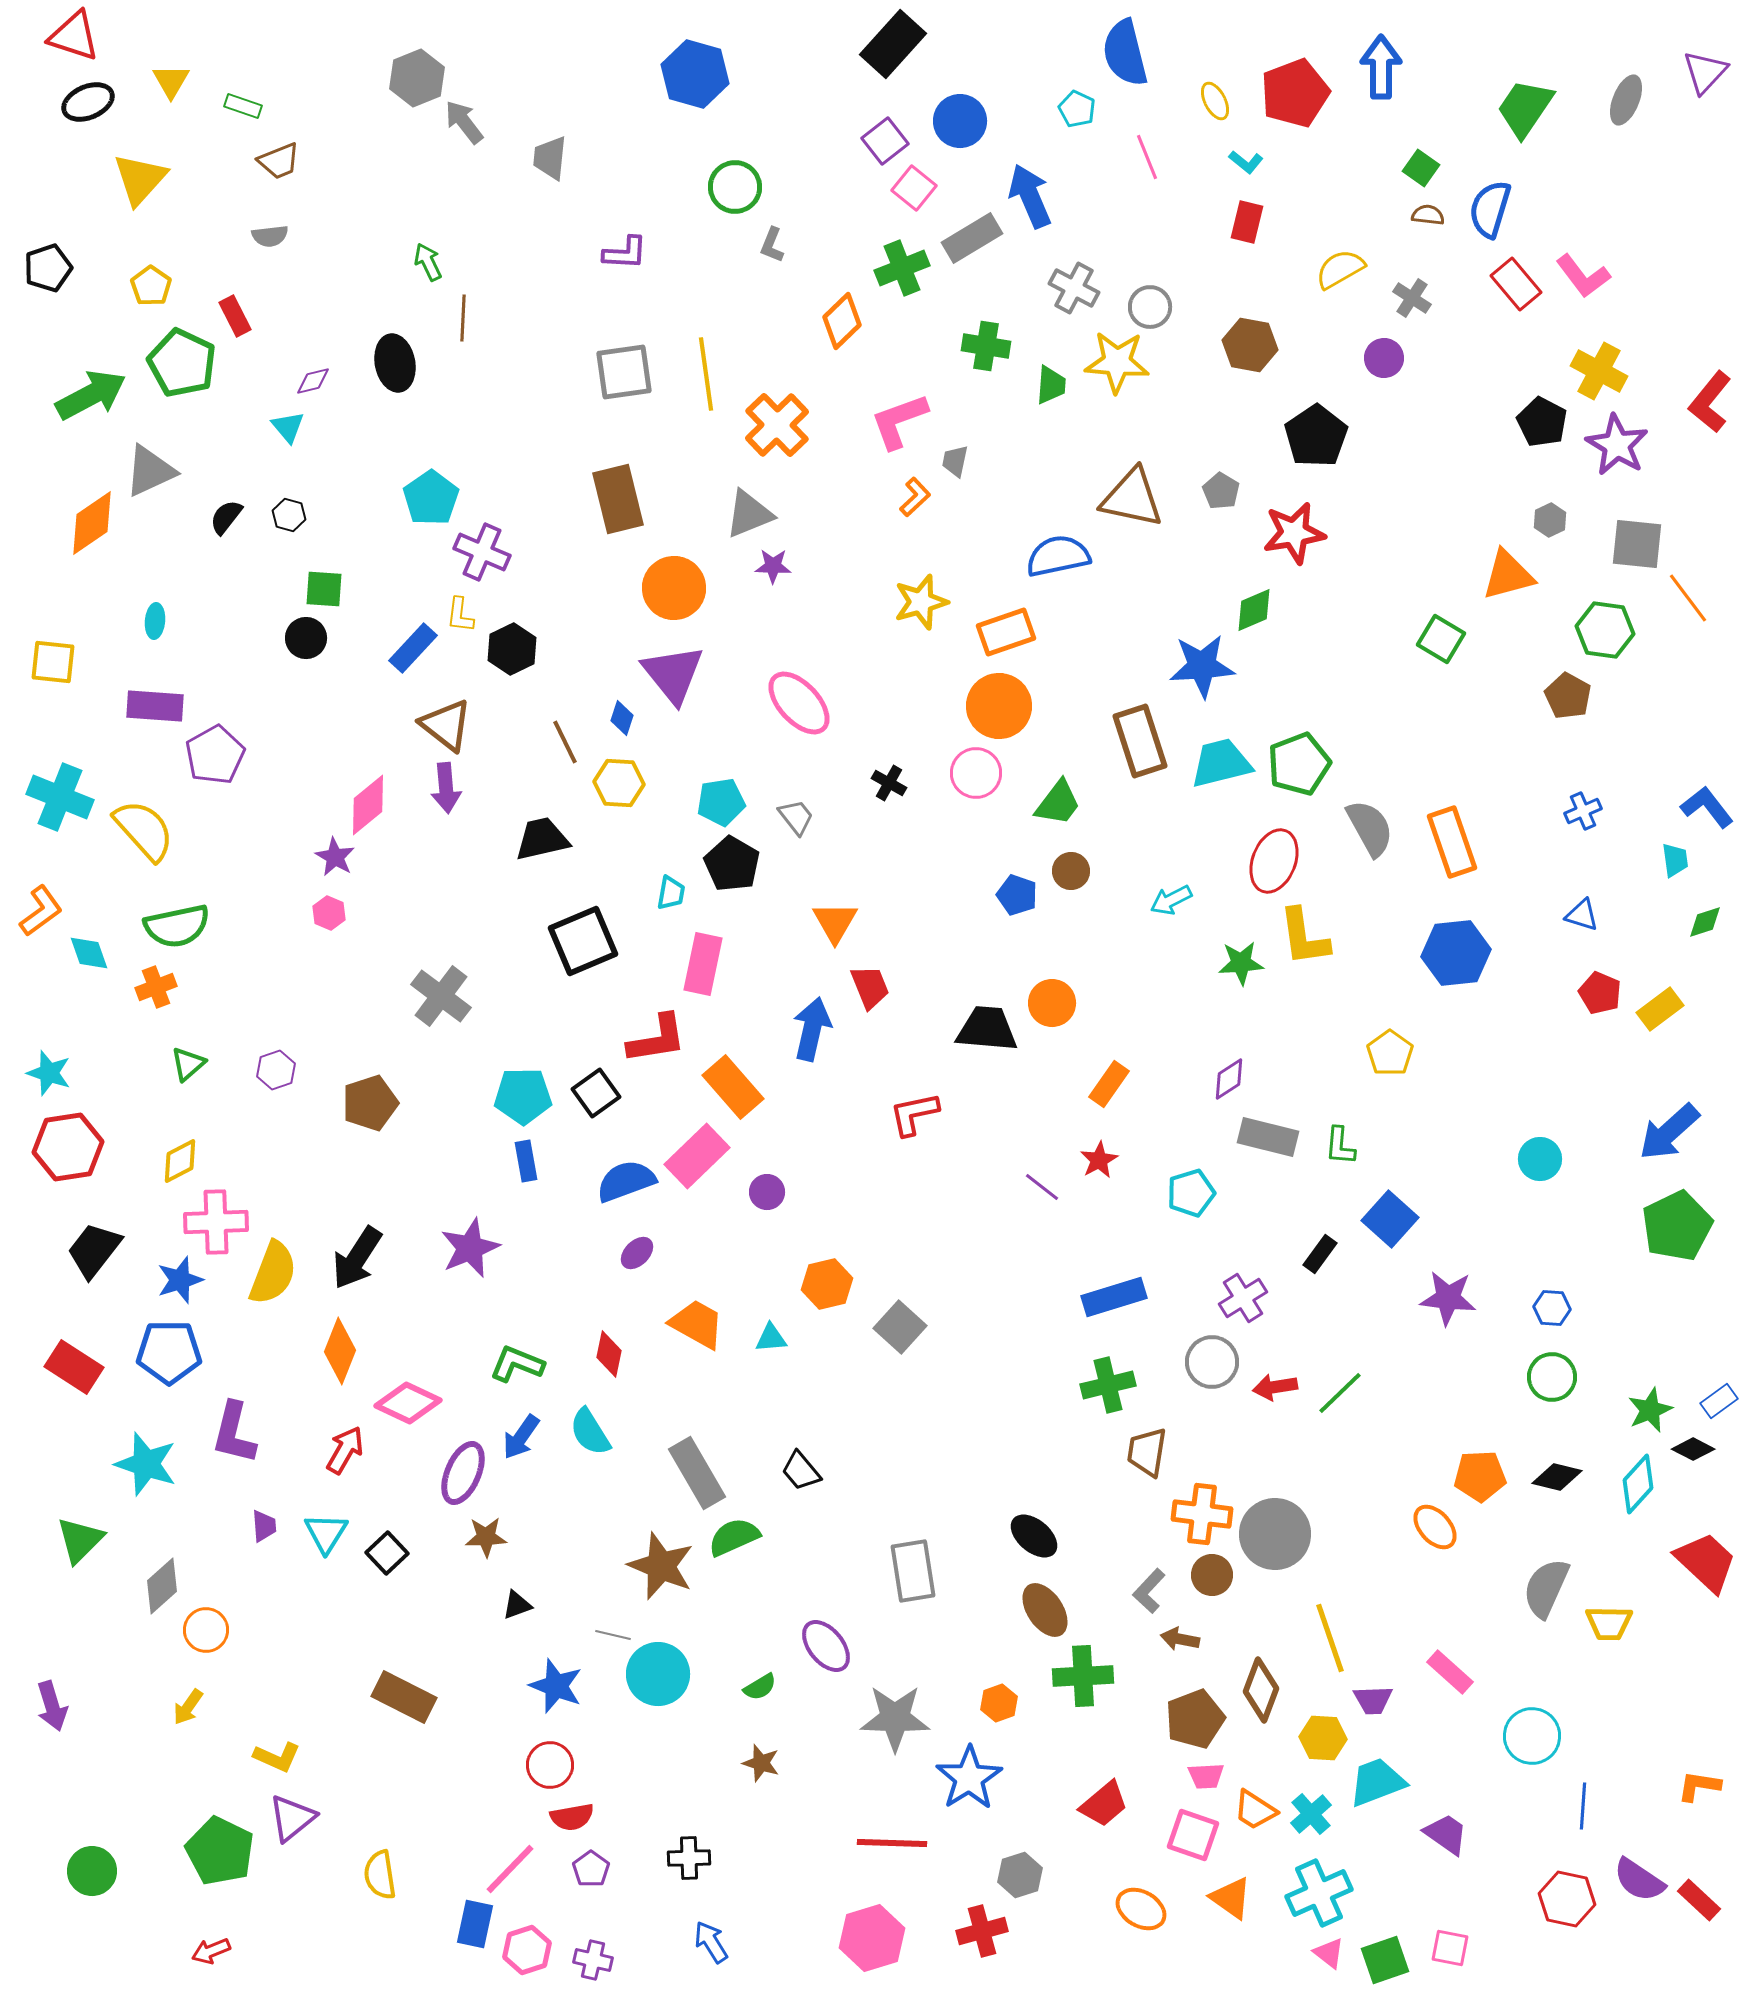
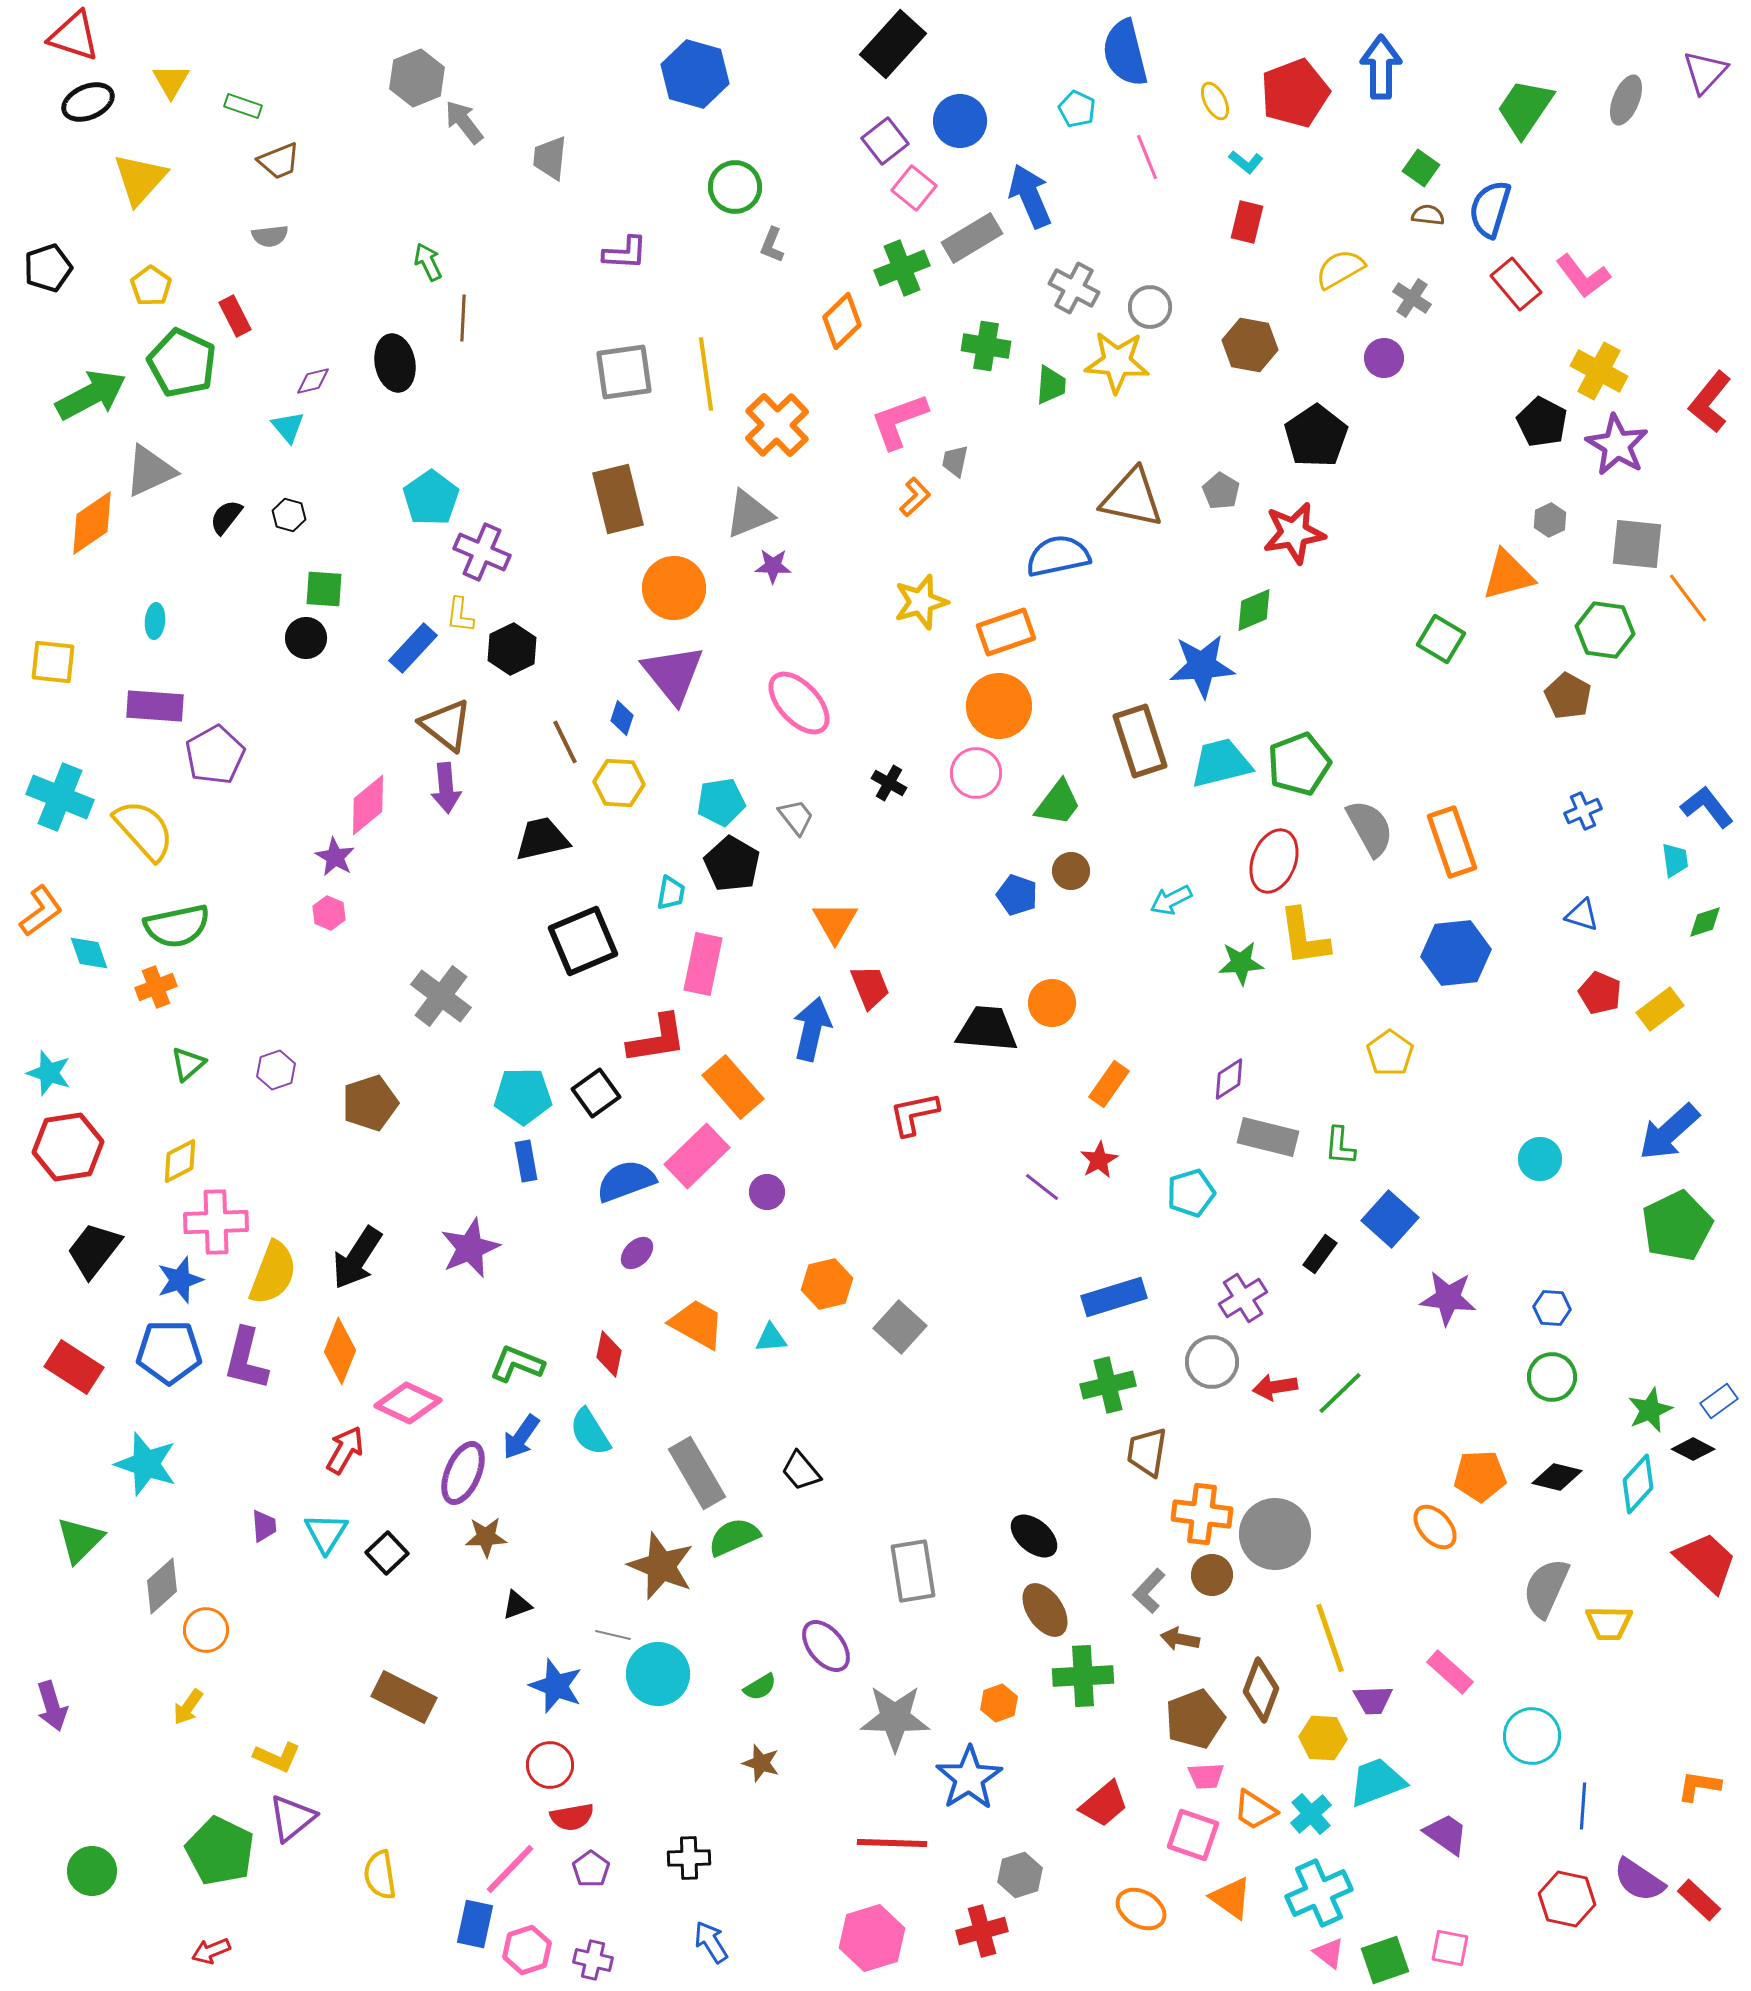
purple L-shape at (234, 1433): moved 12 px right, 74 px up
